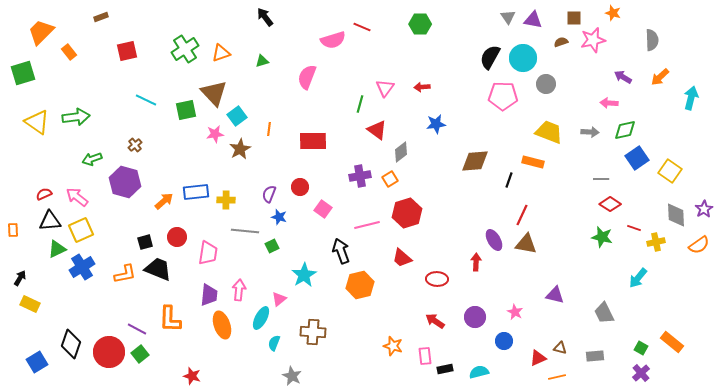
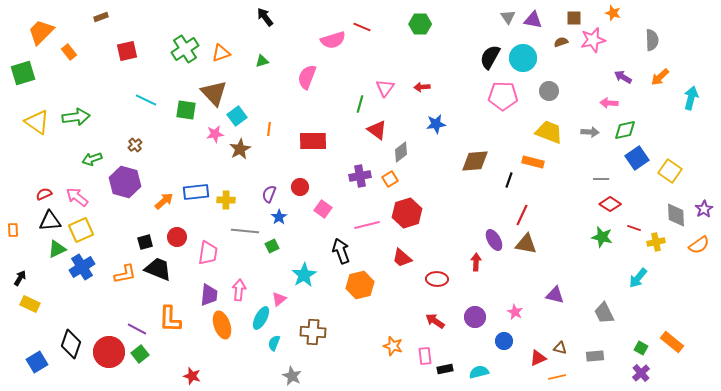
gray circle at (546, 84): moved 3 px right, 7 px down
green square at (186, 110): rotated 20 degrees clockwise
blue star at (279, 217): rotated 21 degrees clockwise
